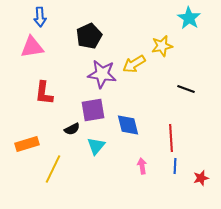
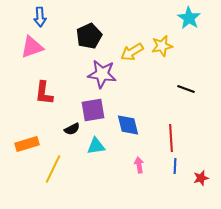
pink triangle: rotated 10 degrees counterclockwise
yellow arrow: moved 2 px left, 12 px up
cyan triangle: rotated 42 degrees clockwise
pink arrow: moved 3 px left, 1 px up
